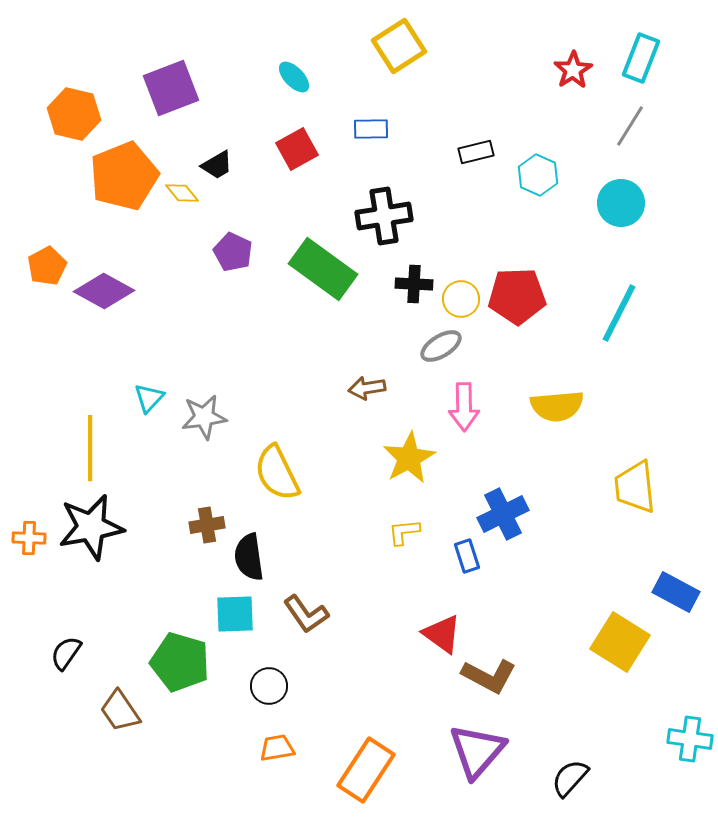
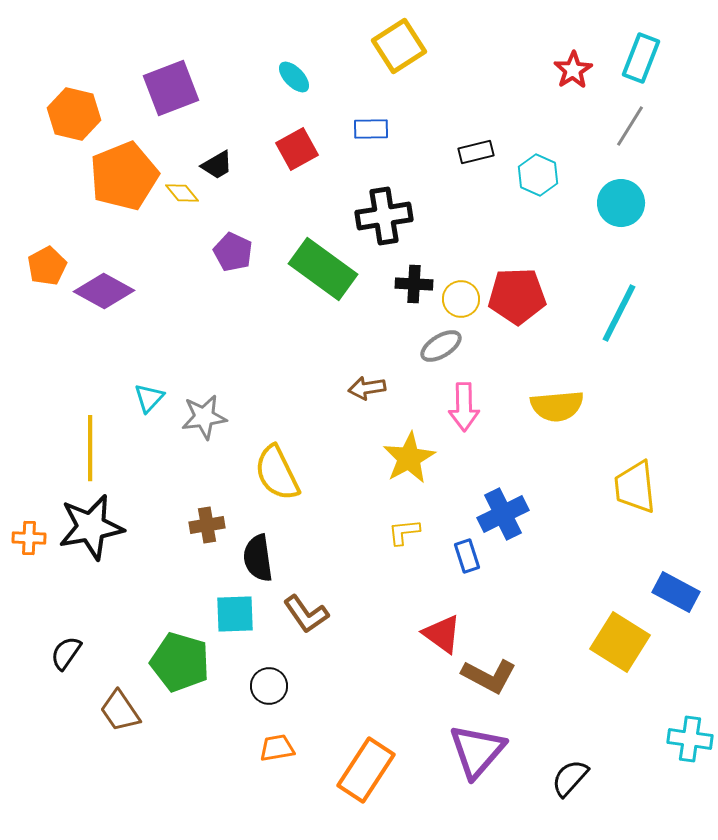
black semicircle at (249, 557): moved 9 px right, 1 px down
